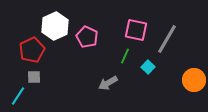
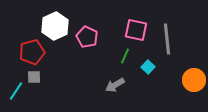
gray line: rotated 36 degrees counterclockwise
red pentagon: moved 2 px down; rotated 10 degrees clockwise
gray arrow: moved 7 px right, 2 px down
cyan line: moved 2 px left, 5 px up
